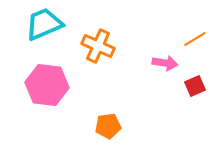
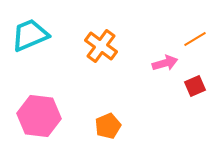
cyan trapezoid: moved 14 px left, 11 px down
orange cross: moved 3 px right; rotated 12 degrees clockwise
pink arrow: rotated 25 degrees counterclockwise
pink hexagon: moved 8 px left, 31 px down
orange pentagon: rotated 15 degrees counterclockwise
